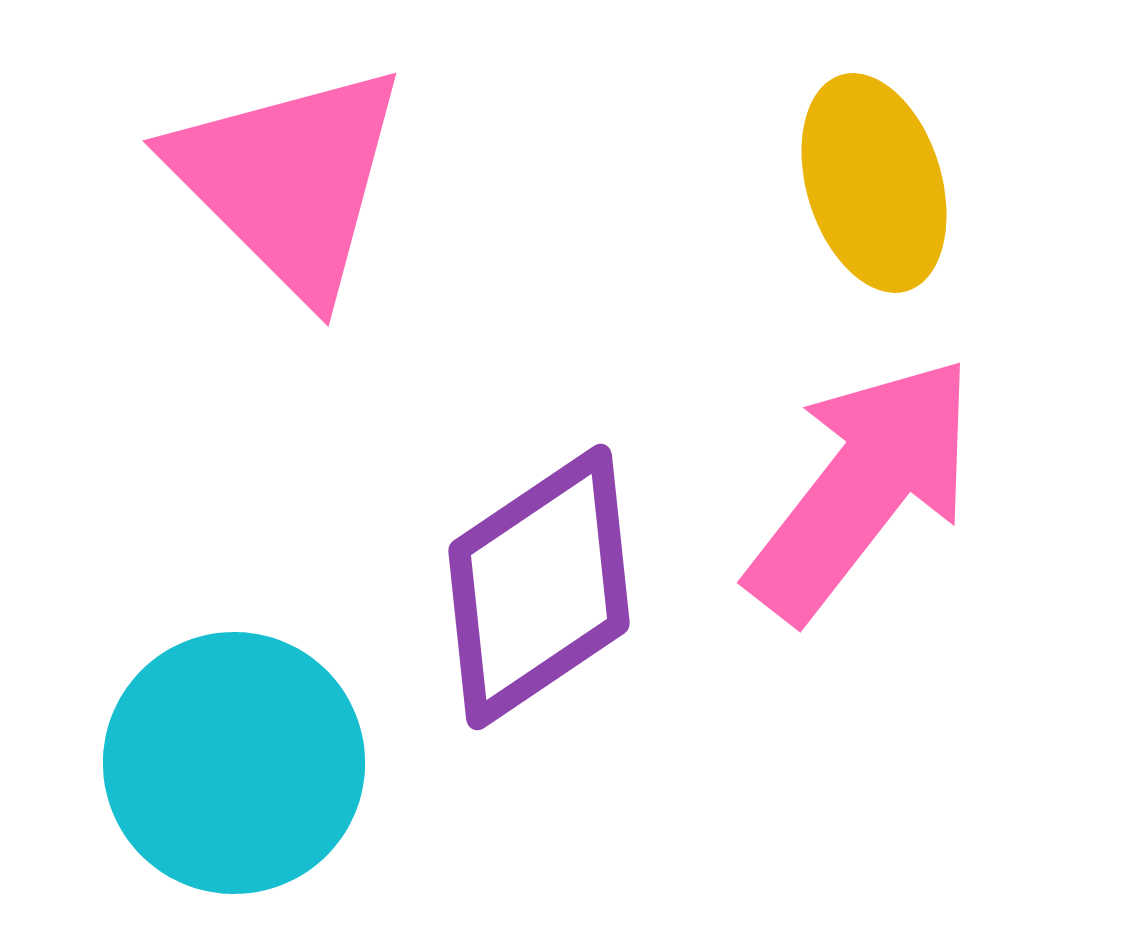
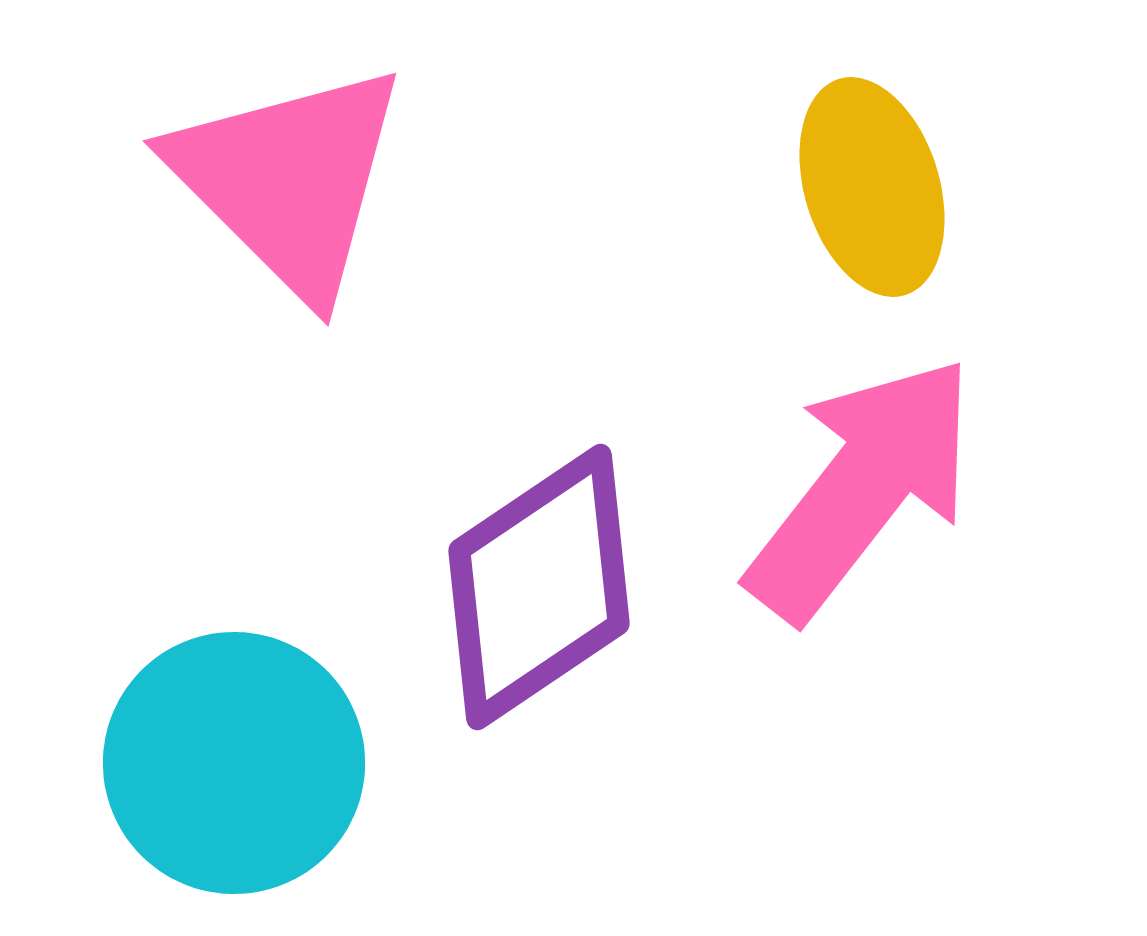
yellow ellipse: moved 2 px left, 4 px down
